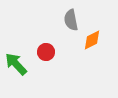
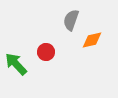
gray semicircle: rotated 30 degrees clockwise
orange diamond: rotated 15 degrees clockwise
